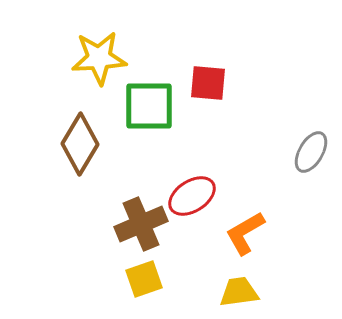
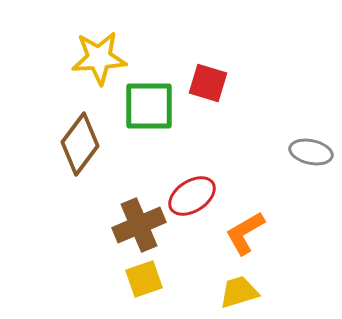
red square: rotated 12 degrees clockwise
brown diamond: rotated 6 degrees clockwise
gray ellipse: rotated 72 degrees clockwise
brown cross: moved 2 px left, 1 px down
yellow trapezoid: rotated 9 degrees counterclockwise
